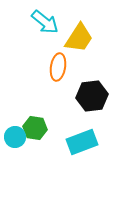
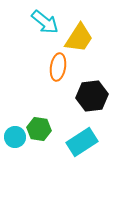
green hexagon: moved 4 px right, 1 px down
cyan rectangle: rotated 12 degrees counterclockwise
